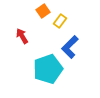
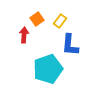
orange square: moved 6 px left, 8 px down
red arrow: moved 2 px right, 1 px up; rotated 35 degrees clockwise
blue L-shape: moved 2 px up; rotated 40 degrees counterclockwise
